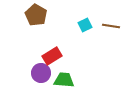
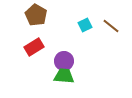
brown line: rotated 30 degrees clockwise
red rectangle: moved 18 px left, 9 px up
purple circle: moved 23 px right, 12 px up
green trapezoid: moved 4 px up
